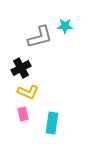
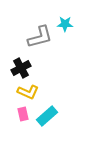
cyan star: moved 2 px up
cyan rectangle: moved 5 px left, 7 px up; rotated 40 degrees clockwise
